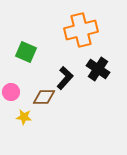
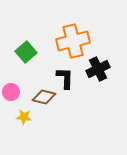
orange cross: moved 8 px left, 11 px down
green square: rotated 25 degrees clockwise
black cross: rotated 30 degrees clockwise
black L-shape: rotated 40 degrees counterclockwise
brown diamond: rotated 15 degrees clockwise
